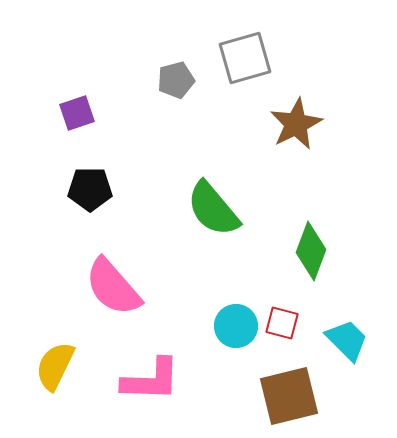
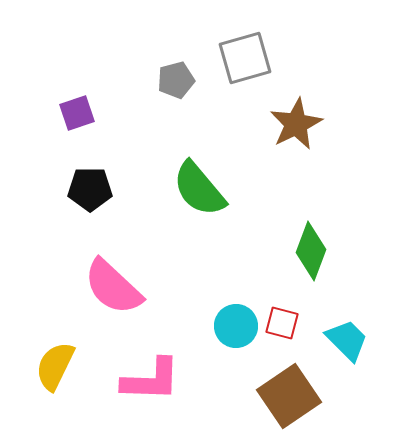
green semicircle: moved 14 px left, 20 px up
pink semicircle: rotated 6 degrees counterclockwise
brown square: rotated 20 degrees counterclockwise
